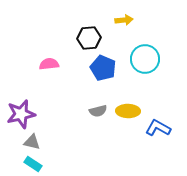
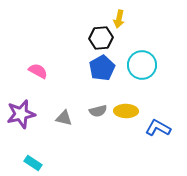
yellow arrow: moved 5 px left, 1 px up; rotated 108 degrees clockwise
black hexagon: moved 12 px right
cyan circle: moved 3 px left, 6 px down
pink semicircle: moved 11 px left, 7 px down; rotated 36 degrees clockwise
blue pentagon: moved 1 px left; rotated 20 degrees clockwise
yellow ellipse: moved 2 px left
gray triangle: moved 32 px right, 24 px up
cyan rectangle: moved 1 px up
